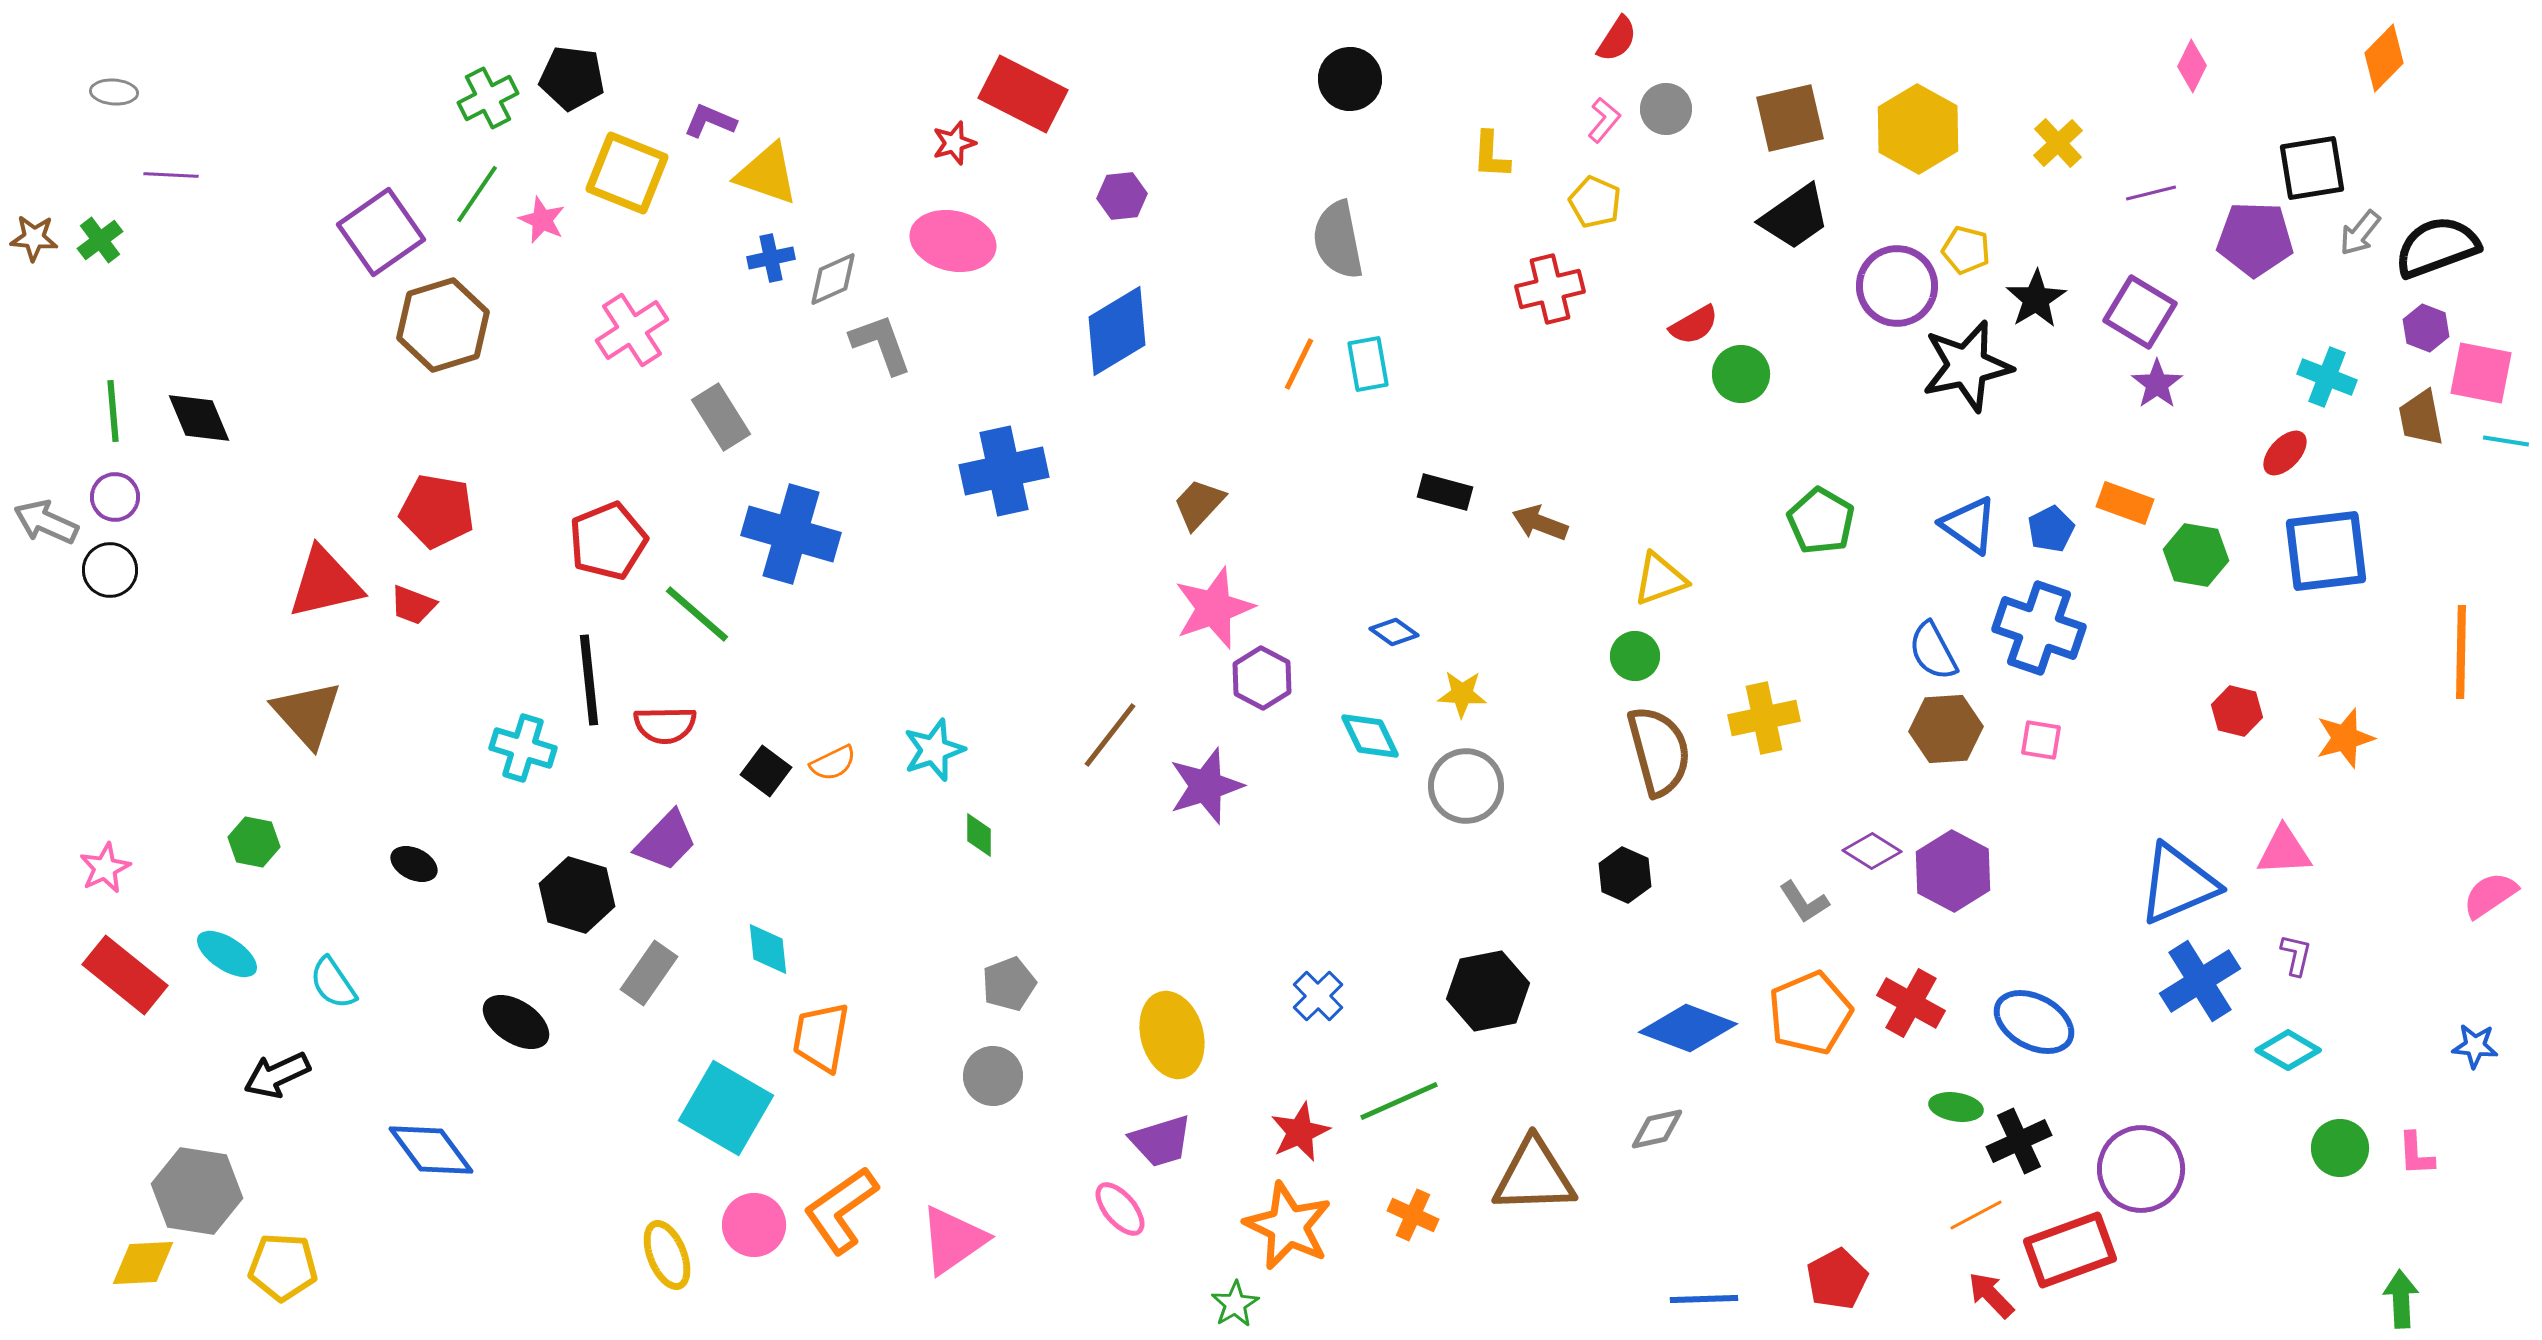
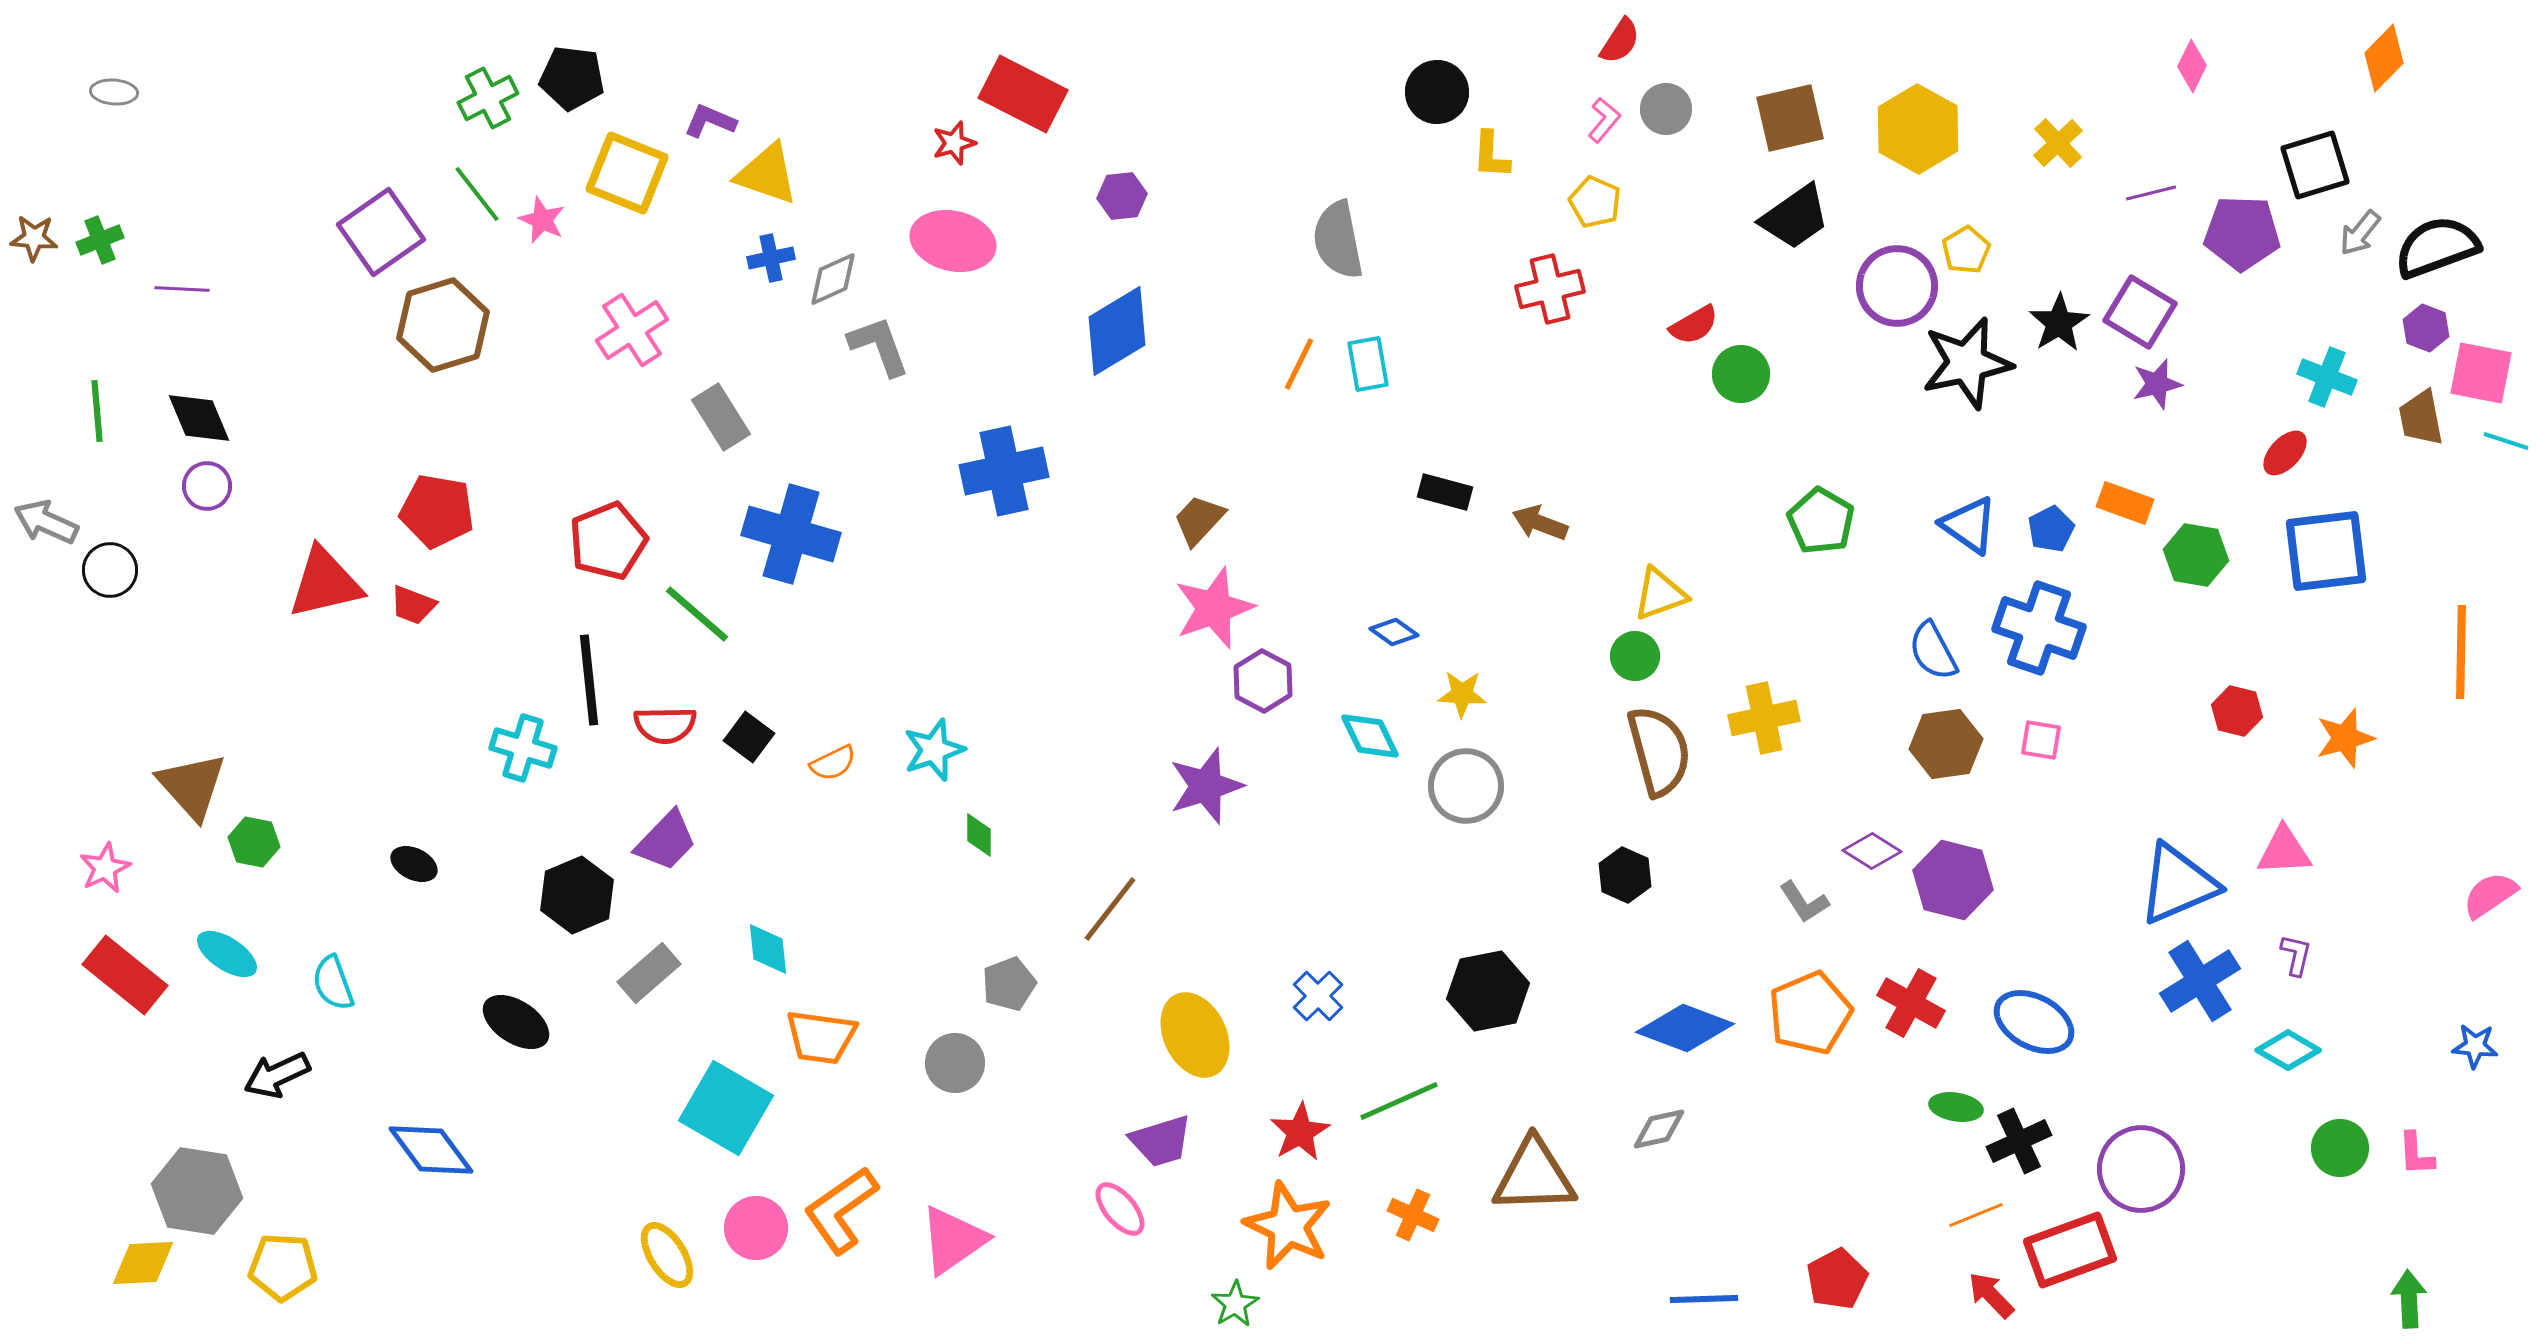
red semicircle at (1617, 39): moved 3 px right, 2 px down
black circle at (1350, 79): moved 87 px right, 13 px down
black square at (2312, 168): moved 3 px right, 3 px up; rotated 8 degrees counterclockwise
purple line at (171, 175): moved 11 px right, 114 px down
green line at (477, 194): rotated 72 degrees counterclockwise
purple pentagon at (2255, 239): moved 13 px left, 6 px up
green cross at (100, 240): rotated 15 degrees clockwise
yellow pentagon at (1966, 250): rotated 27 degrees clockwise
black star at (2036, 299): moved 23 px right, 24 px down
gray L-shape at (881, 344): moved 2 px left, 2 px down
black star at (1967, 366): moved 3 px up
purple star at (2157, 384): rotated 21 degrees clockwise
green line at (113, 411): moved 16 px left
cyan line at (2506, 441): rotated 9 degrees clockwise
purple circle at (115, 497): moved 92 px right, 11 px up
brown trapezoid at (1199, 504): moved 16 px down
yellow triangle at (1660, 579): moved 15 px down
purple hexagon at (1262, 678): moved 1 px right, 3 px down
brown triangle at (307, 714): moved 115 px left, 72 px down
brown hexagon at (1946, 729): moved 15 px down; rotated 4 degrees counterclockwise
brown line at (1110, 735): moved 174 px down
black square at (766, 771): moved 17 px left, 34 px up
purple hexagon at (1953, 871): moved 9 px down; rotated 14 degrees counterclockwise
black hexagon at (577, 895): rotated 20 degrees clockwise
gray rectangle at (649, 973): rotated 14 degrees clockwise
cyan semicircle at (333, 983): rotated 14 degrees clockwise
blue diamond at (1688, 1028): moved 3 px left
yellow ellipse at (1172, 1035): moved 23 px right; rotated 10 degrees counterclockwise
orange trapezoid at (821, 1037): rotated 92 degrees counterclockwise
gray circle at (993, 1076): moved 38 px left, 13 px up
gray diamond at (1657, 1129): moved 2 px right
red star at (1300, 1132): rotated 6 degrees counterclockwise
orange line at (1976, 1215): rotated 6 degrees clockwise
pink circle at (754, 1225): moved 2 px right, 3 px down
yellow ellipse at (667, 1255): rotated 10 degrees counterclockwise
green arrow at (2401, 1299): moved 8 px right
